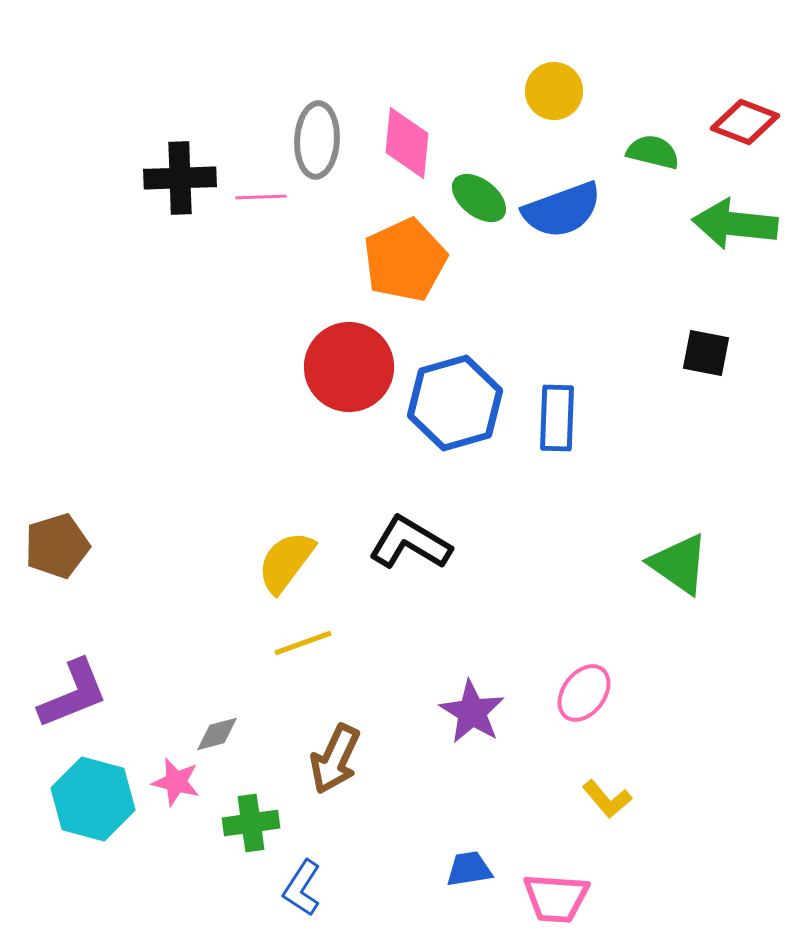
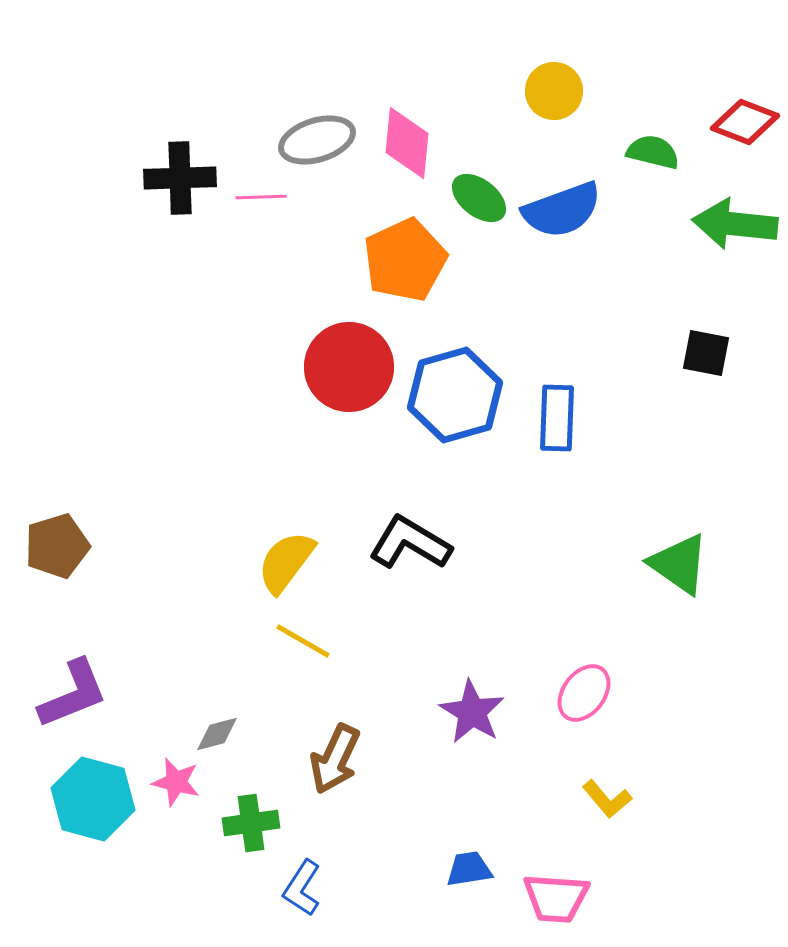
gray ellipse: rotated 70 degrees clockwise
blue hexagon: moved 8 px up
yellow line: moved 2 px up; rotated 50 degrees clockwise
